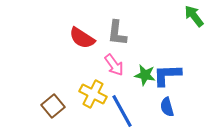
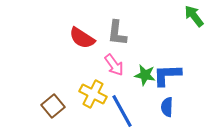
blue semicircle: rotated 18 degrees clockwise
